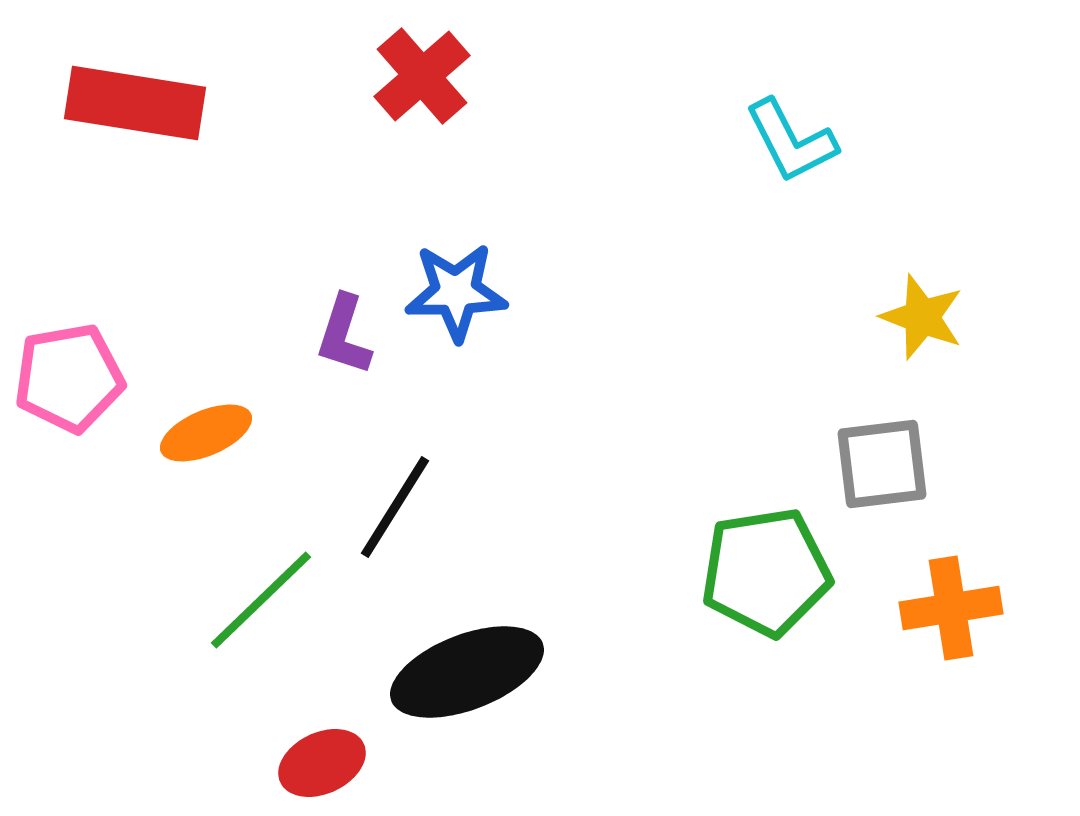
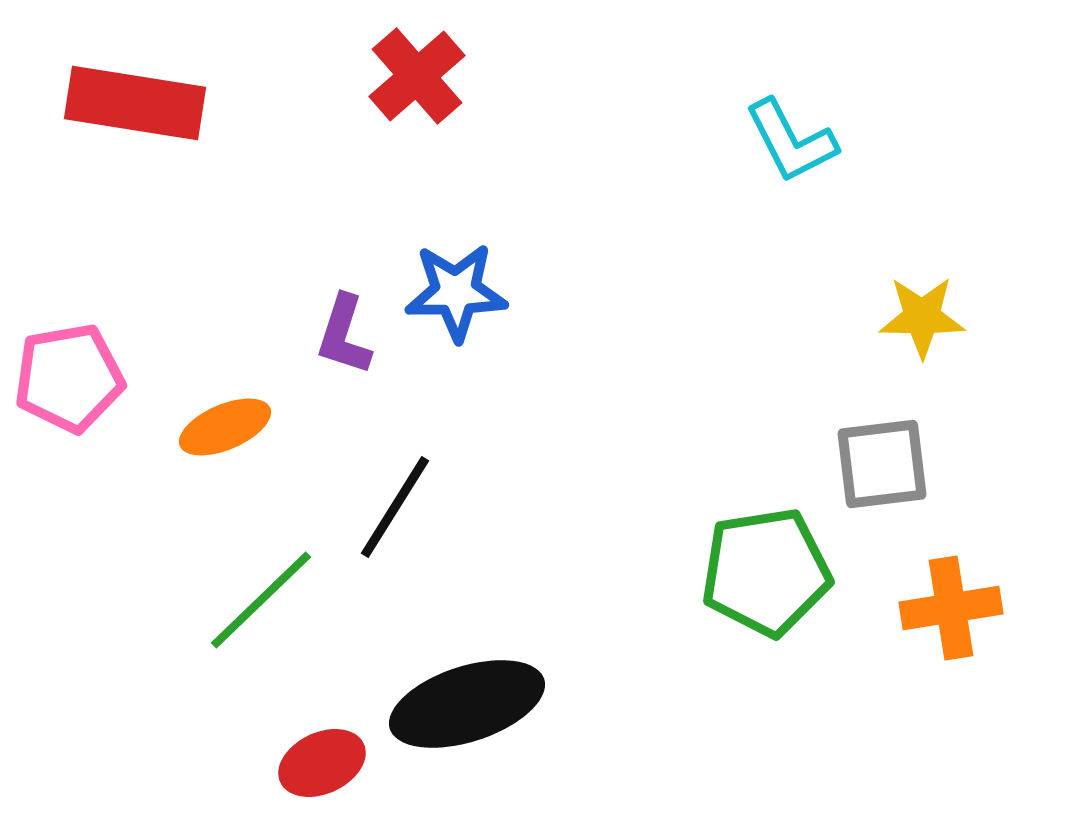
red cross: moved 5 px left
yellow star: rotated 20 degrees counterclockwise
orange ellipse: moved 19 px right, 6 px up
black ellipse: moved 32 px down; rotated 3 degrees clockwise
